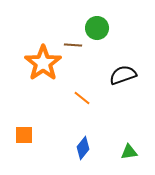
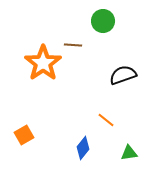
green circle: moved 6 px right, 7 px up
orange line: moved 24 px right, 22 px down
orange square: rotated 30 degrees counterclockwise
green triangle: moved 1 px down
